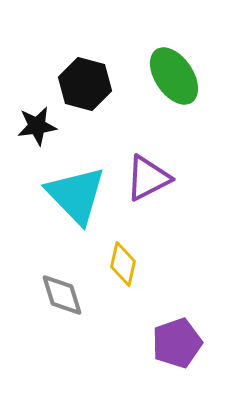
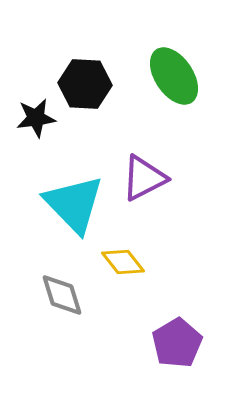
black hexagon: rotated 12 degrees counterclockwise
black star: moved 1 px left, 8 px up
purple triangle: moved 4 px left
cyan triangle: moved 2 px left, 9 px down
yellow diamond: moved 2 px up; rotated 51 degrees counterclockwise
purple pentagon: rotated 12 degrees counterclockwise
